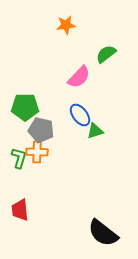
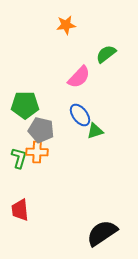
green pentagon: moved 2 px up
black semicircle: moved 1 px left; rotated 108 degrees clockwise
